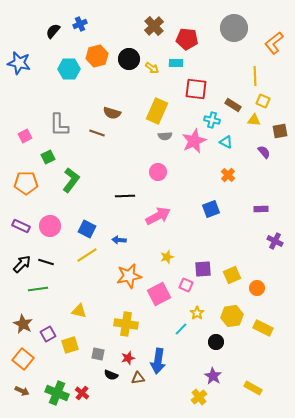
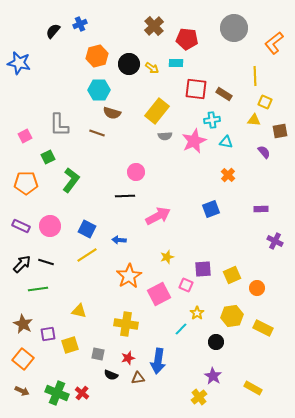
black circle at (129, 59): moved 5 px down
cyan hexagon at (69, 69): moved 30 px right, 21 px down
yellow square at (263, 101): moved 2 px right, 1 px down
brown rectangle at (233, 105): moved 9 px left, 11 px up
yellow rectangle at (157, 111): rotated 15 degrees clockwise
cyan cross at (212, 120): rotated 21 degrees counterclockwise
cyan triangle at (226, 142): rotated 16 degrees counterclockwise
pink circle at (158, 172): moved 22 px left
orange star at (129, 276): rotated 20 degrees counterclockwise
purple square at (48, 334): rotated 21 degrees clockwise
